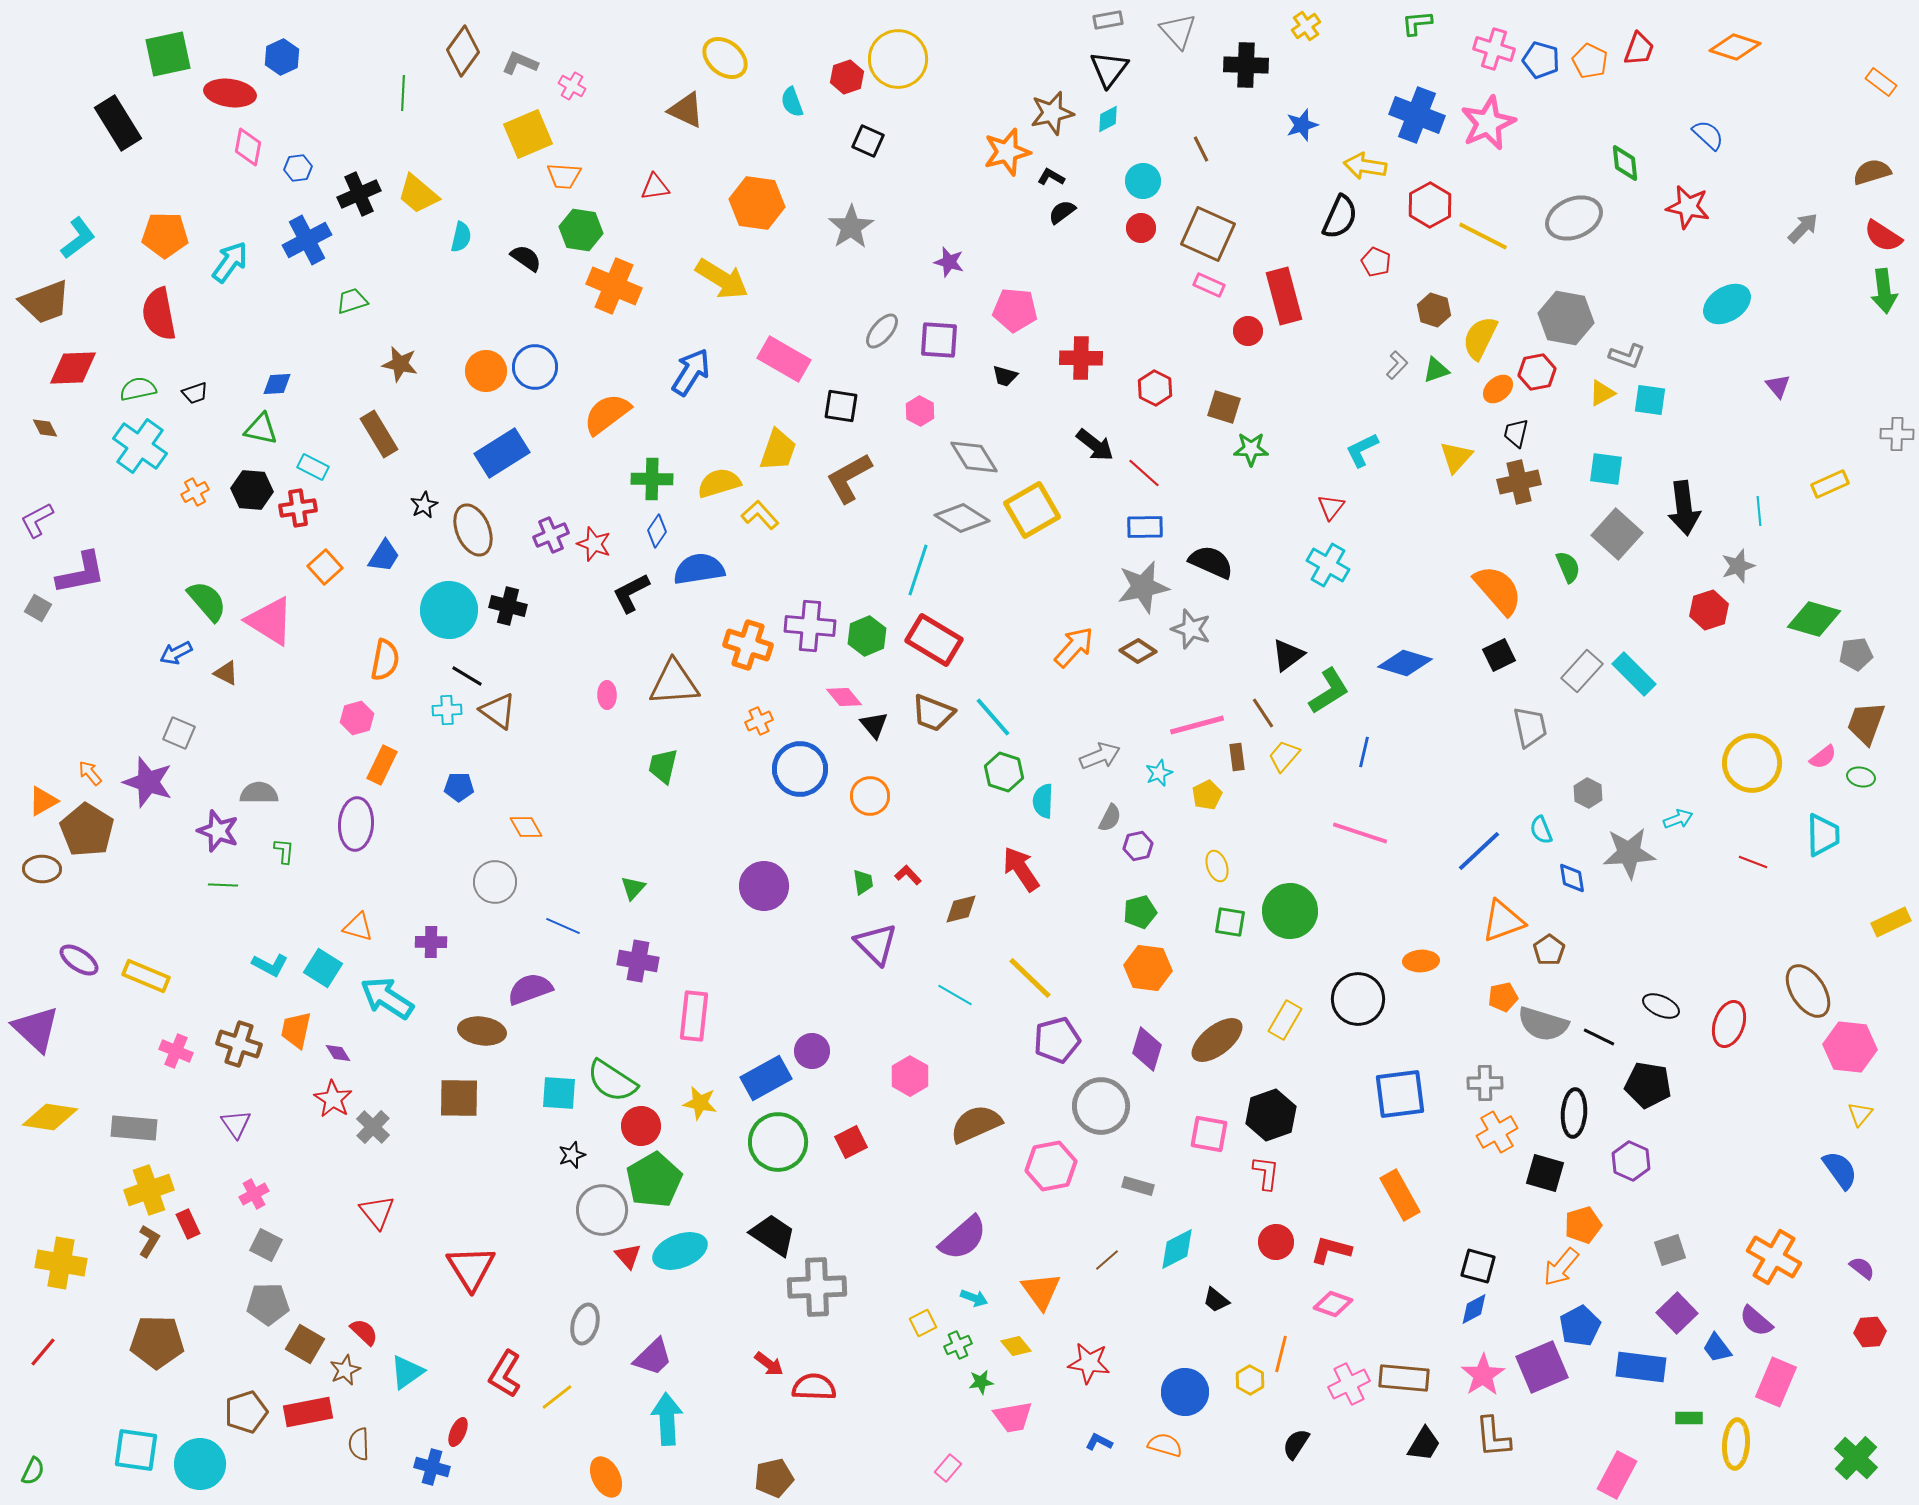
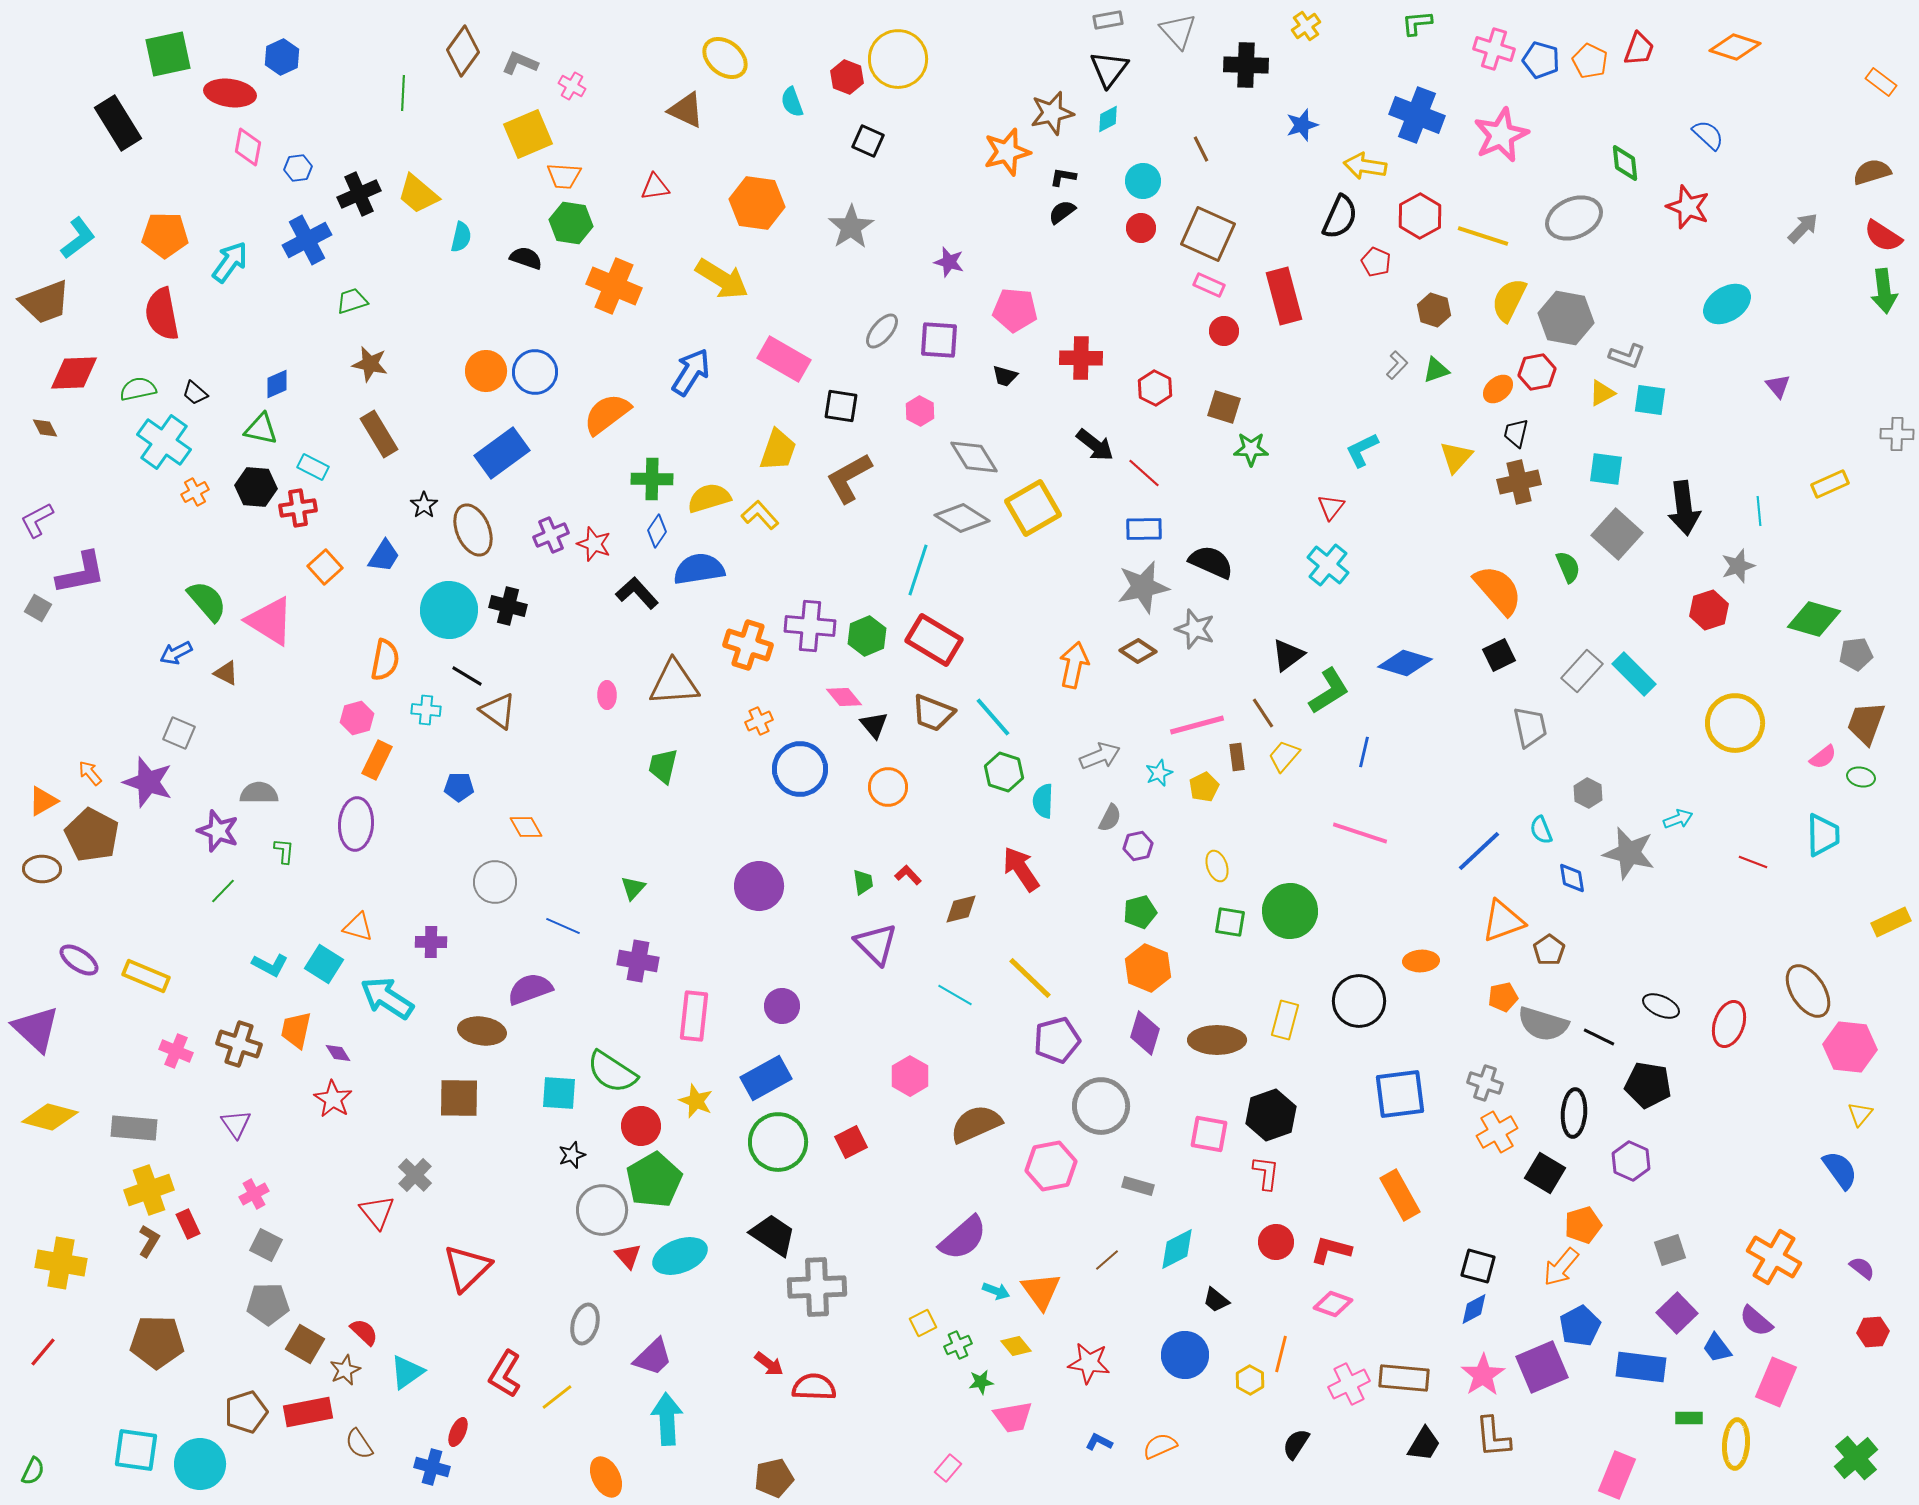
red hexagon at (847, 77): rotated 20 degrees counterclockwise
pink star at (1488, 123): moved 13 px right, 12 px down
black L-shape at (1051, 177): moved 12 px right; rotated 20 degrees counterclockwise
red hexagon at (1430, 205): moved 10 px left, 11 px down
red star at (1688, 207): rotated 9 degrees clockwise
green hexagon at (581, 230): moved 10 px left, 7 px up
yellow line at (1483, 236): rotated 9 degrees counterclockwise
black semicircle at (526, 258): rotated 16 degrees counterclockwise
red semicircle at (159, 314): moved 3 px right
red circle at (1248, 331): moved 24 px left
yellow semicircle at (1480, 338): moved 29 px right, 38 px up
brown star at (400, 364): moved 30 px left
blue circle at (535, 367): moved 5 px down
red diamond at (73, 368): moved 1 px right, 5 px down
blue diamond at (277, 384): rotated 20 degrees counterclockwise
black trapezoid at (195, 393): rotated 60 degrees clockwise
cyan cross at (140, 446): moved 24 px right, 4 px up
blue rectangle at (502, 453): rotated 4 degrees counterclockwise
yellow semicircle at (719, 483): moved 10 px left, 15 px down
black hexagon at (252, 490): moved 4 px right, 3 px up
black star at (424, 505): rotated 8 degrees counterclockwise
yellow square at (1032, 510): moved 1 px right, 2 px up
blue rectangle at (1145, 527): moved 1 px left, 2 px down
cyan cross at (1328, 565): rotated 9 degrees clockwise
black L-shape at (631, 593): moved 6 px right; rotated 75 degrees clockwise
gray star at (1191, 629): moved 4 px right
orange arrow at (1074, 647): moved 18 px down; rotated 30 degrees counterclockwise
cyan cross at (447, 710): moved 21 px left; rotated 8 degrees clockwise
yellow circle at (1752, 763): moved 17 px left, 40 px up
orange rectangle at (382, 765): moved 5 px left, 5 px up
yellow pentagon at (1207, 795): moved 3 px left, 8 px up
orange circle at (870, 796): moved 18 px right, 9 px up
brown pentagon at (87, 830): moved 5 px right, 5 px down; rotated 4 degrees counterclockwise
gray star at (1629, 853): rotated 18 degrees clockwise
green line at (223, 885): moved 6 px down; rotated 48 degrees counterclockwise
purple circle at (764, 886): moved 5 px left
cyan square at (323, 968): moved 1 px right, 4 px up
orange hexagon at (1148, 968): rotated 15 degrees clockwise
black circle at (1358, 999): moved 1 px right, 2 px down
yellow rectangle at (1285, 1020): rotated 15 degrees counterclockwise
brown ellipse at (1217, 1040): rotated 38 degrees clockwise
purple diamond at (1147, 1049): moved 2 px left, 16 px up
purple circle at (812, 1051): moved 30 px left, 45 px up
green semicircle at (612, 1081): moved 9 px up
gray cross at (1485, 1083): rotated 20 degrees clockwise
yellow star at (700, 1103): moved 4 px left, 2 px up; rotated 12 degrees clockwise
yellow diamond at (50, 1117): rotated 6 degrees clockwise
gray cross at (373, 1127): moved 42 px right, 48 px down
black square at (1545, 1173): rotated 15 degrees clockwise
cyan ellipse at (680, 1251): moved 5 px down
red triangle at (471, 1268): moved 4 px left; rotated 18 degrees clockwise
cyan arrow at (974, 1298): moved 22 px right, 7 px up
red hexagon at (1870, 1332): moved 3 px right
blue circle at (1185, 1392): moved 37 px up
brown semicircle at (359, 1444): rotated 32 degrees counterclockwise
orange semicircle at (1165, 1445): moved 5 px left, 1 px down; rotated 40 degrees counterclockwise
green cross at (1856, 1458): rotated 6 degrees clockwise
pink rectangle at (1617, 1475): rotated 6 degrees counterclockwise
